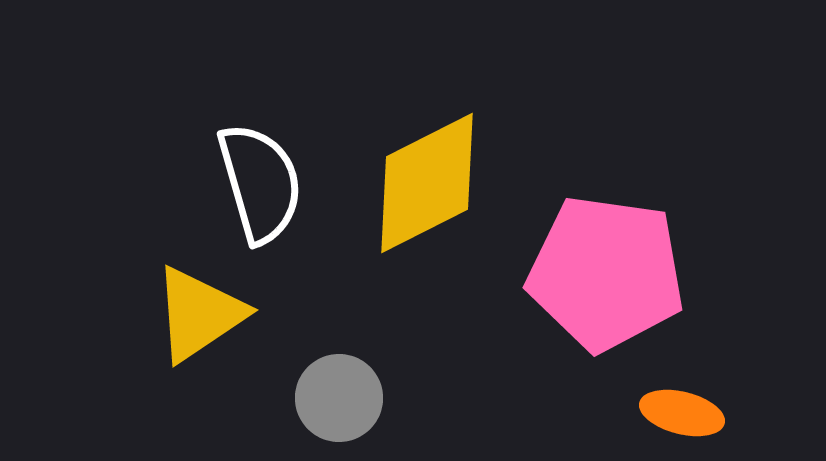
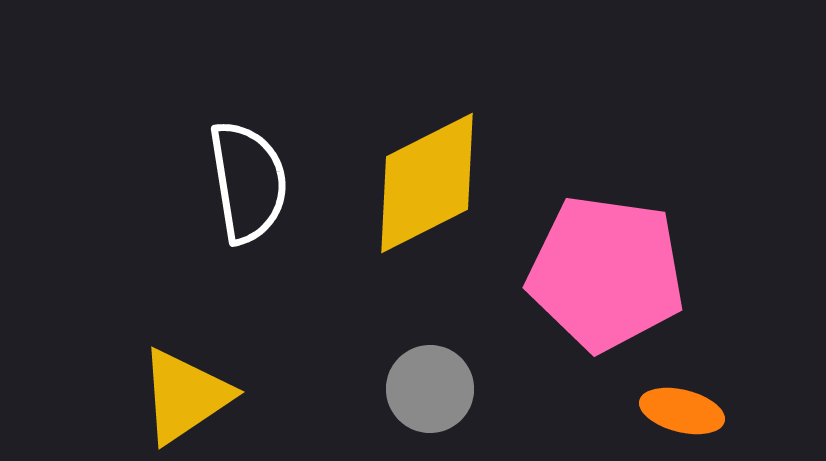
white semicircle: moved 12 px left, 1 px up; rotated 7 degrees clockwise
yellow triangle: moved 14 px left, 82 px down
gray circle: moved 91 px right, 9 px up
orange ellipse: moved 2 px up
